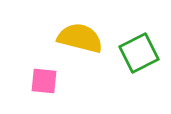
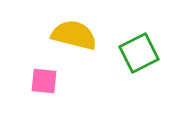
yellow semicircle: moved 6 px left, 3 px up
